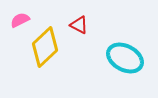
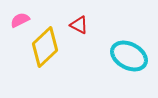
cyan ellipse: moved 4 px right, 2 px up
